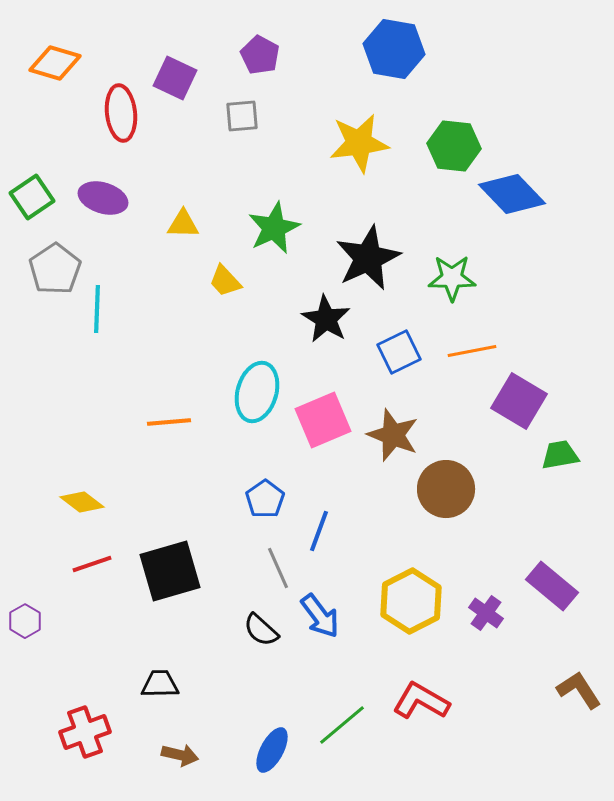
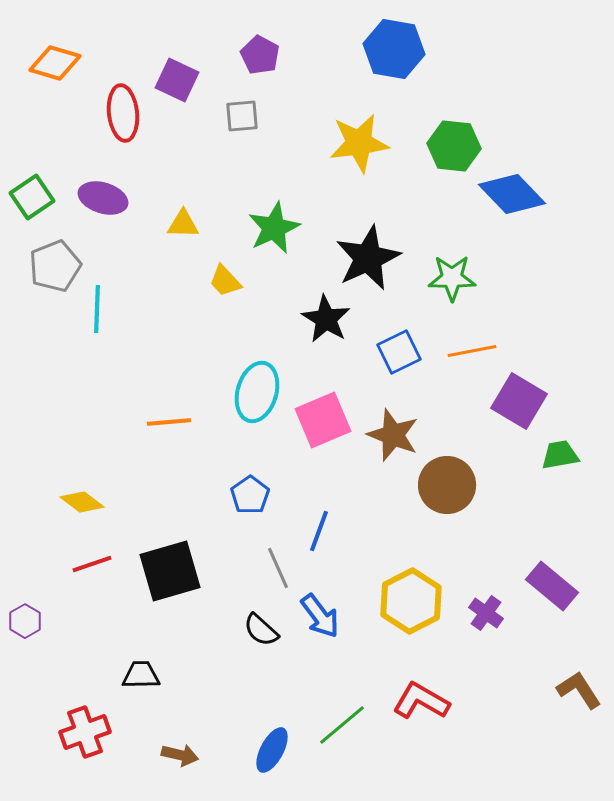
purple square at (175, 78): moved 2 px right, 2 px down
red ellipse at (121, 113): moved 2 px right
gray pentagon at (55, 269): moved 3 px up; rotated 12 degrees clockwise
brown circle at (446, 489): moved 1 px right, 4 px up
blue pentagon at (265, 499): moved 15 px left, 4 px up
black trapezoid at (160, 684): moved 19 px left, 9 px up
